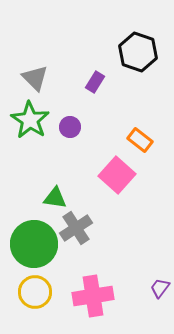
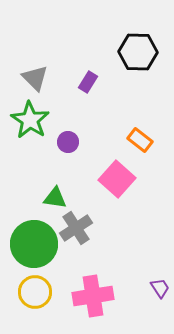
black hexagon: rotated 18 degrees counterclockwise
purple rectangle: moved 7 px left
purple circle: moved 2 px left, 15 px down
pink square: moved 4 px down
purple trapezoid: rotated 110 degrees clockwise
